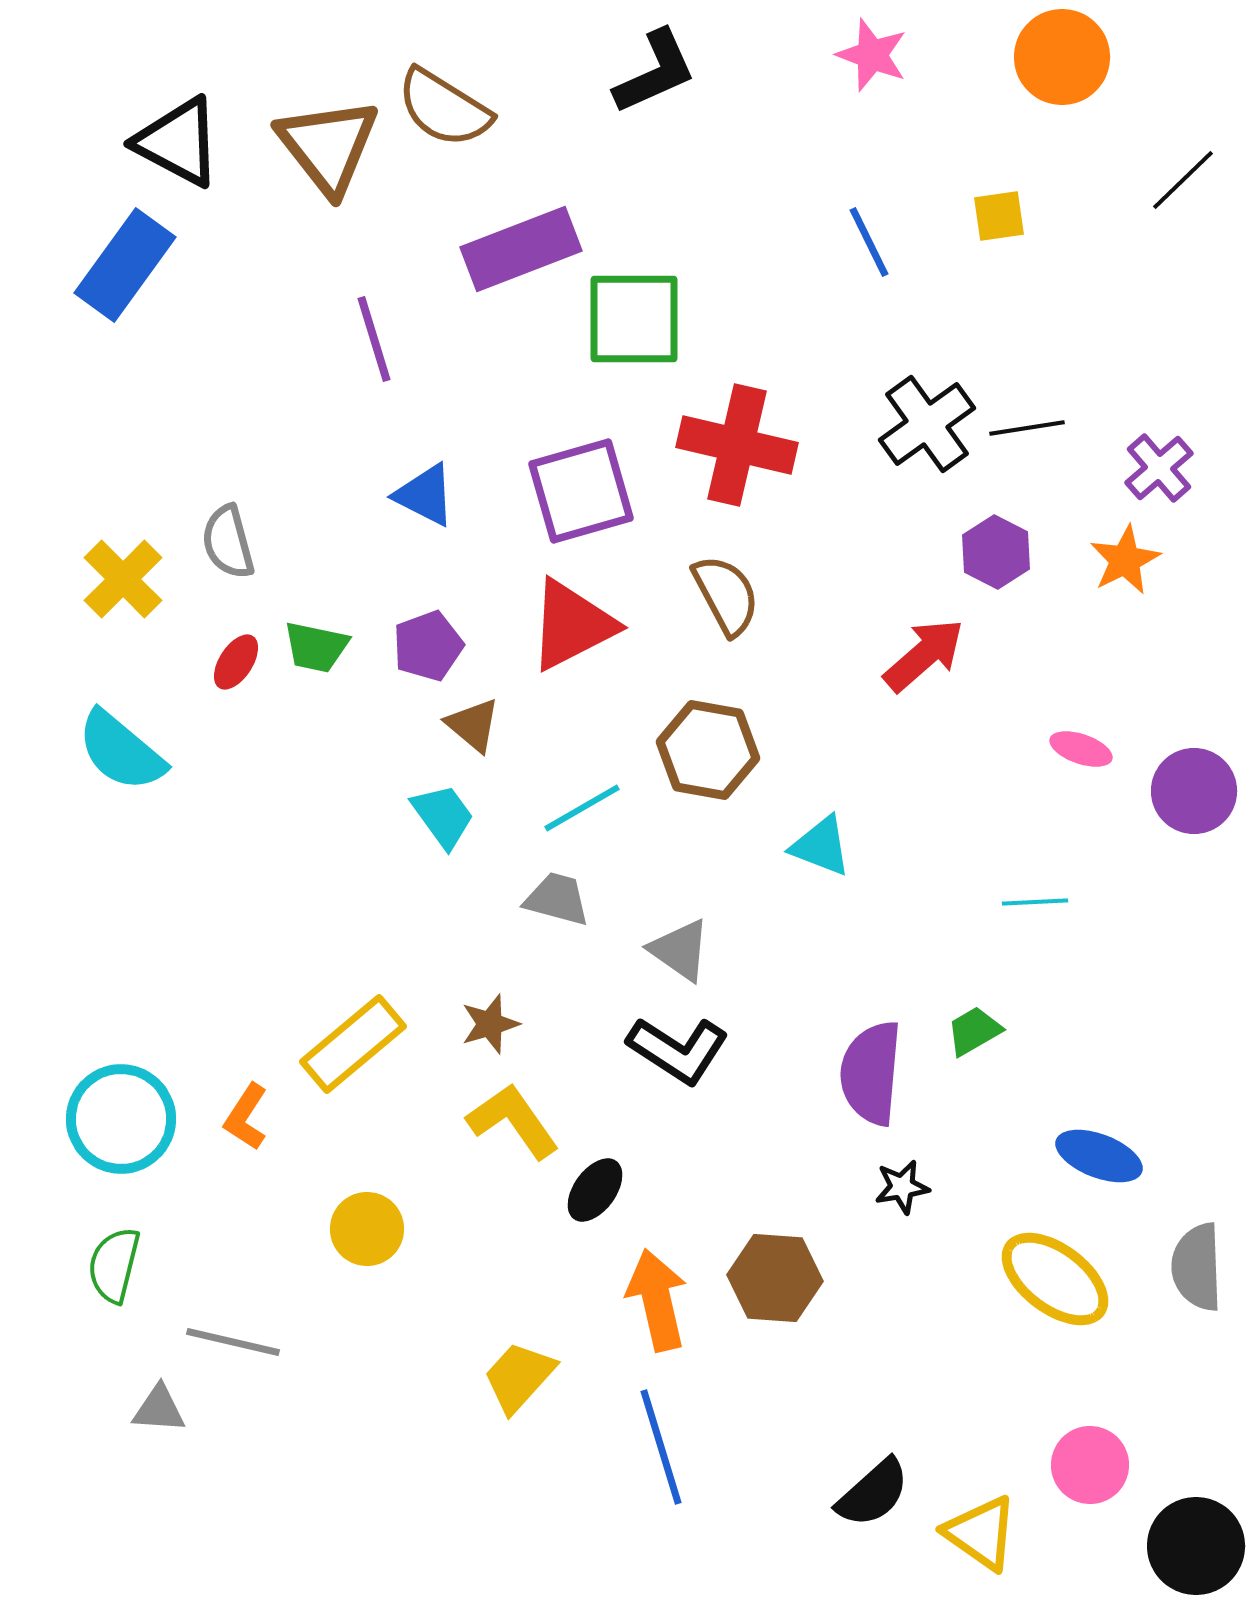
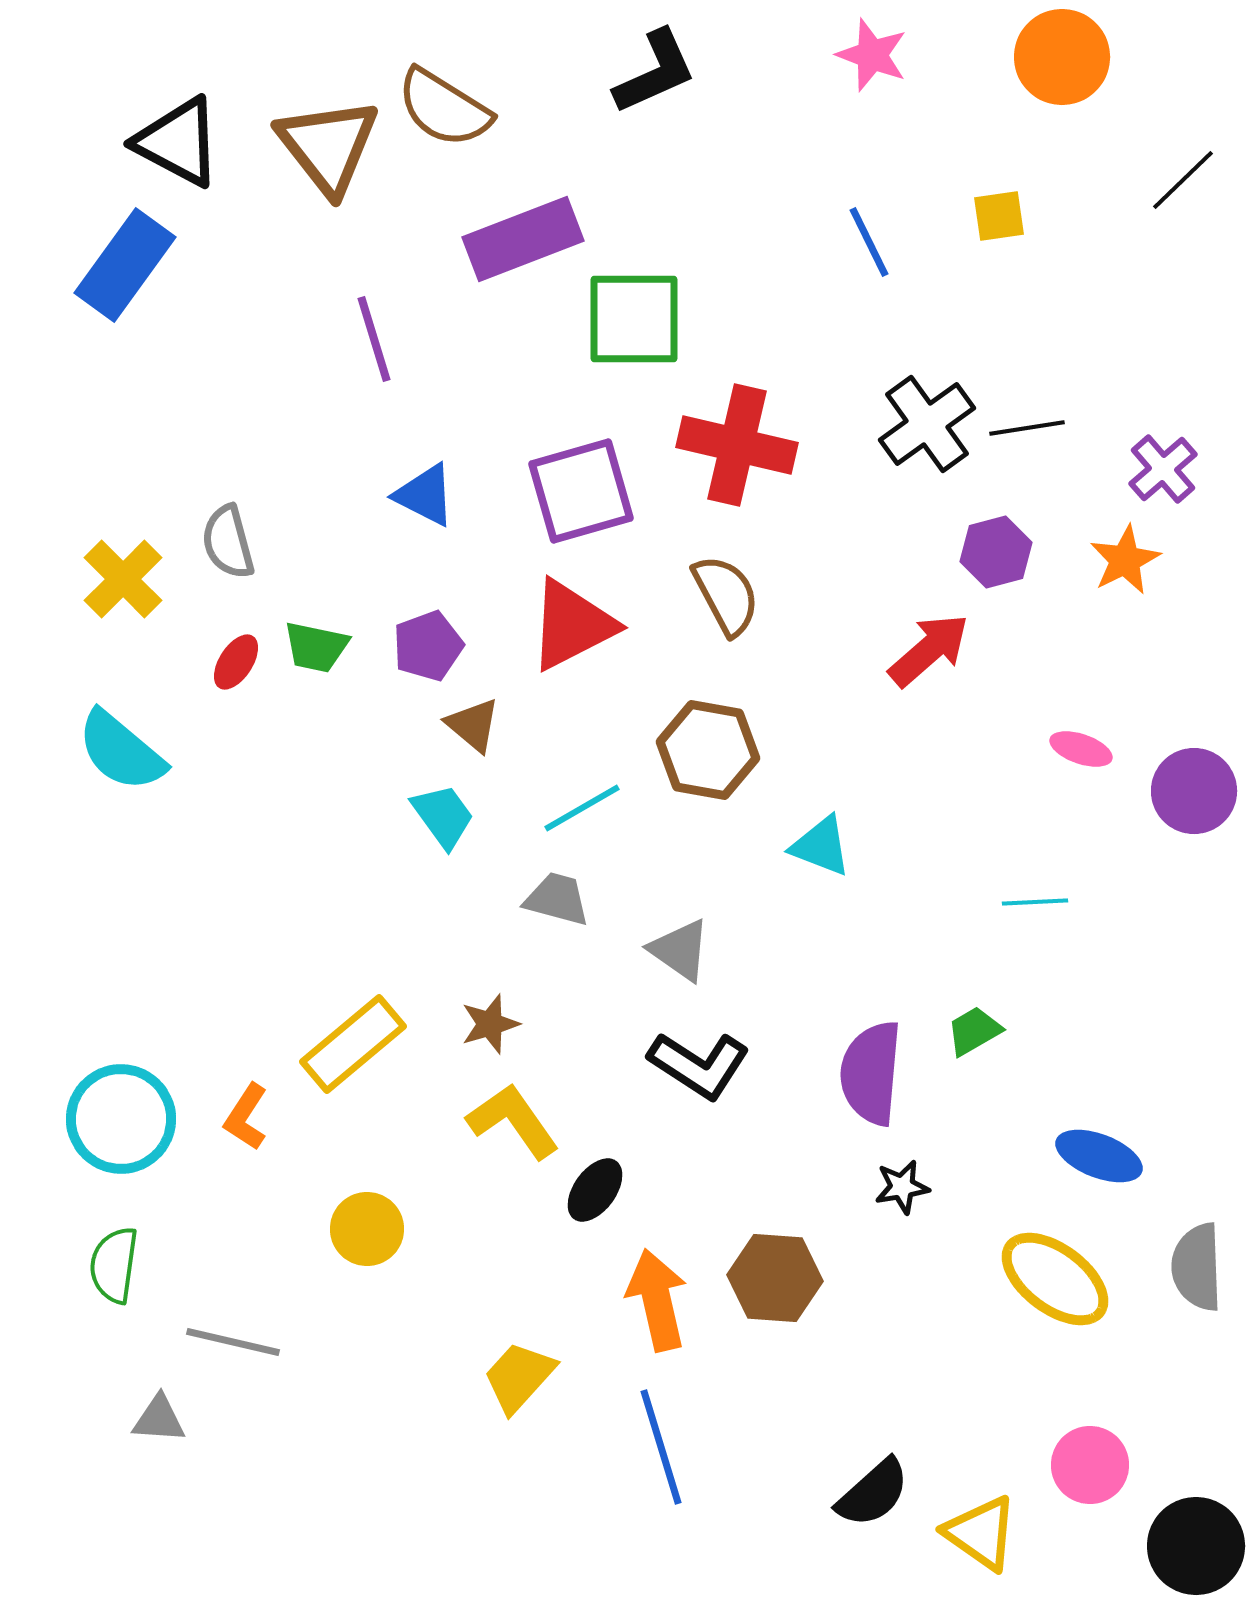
purple rectangle at (521, 249): moved 2 px right, 10 px up
purple cross at (1159, 468): moved 4 px right, 1 px down
purple hexagon at (996, 552): rotated 18 degrees clockwise
red arrow at (924, 655): moved 5 px right, 5 px up
black L-shape at (678, 1050): moved 21 px right, 15 px down
green semicircle at (114, 1265): rotated 6 degrees counterclockwise
gray triangle at (159, 1409): moved 10 px down
